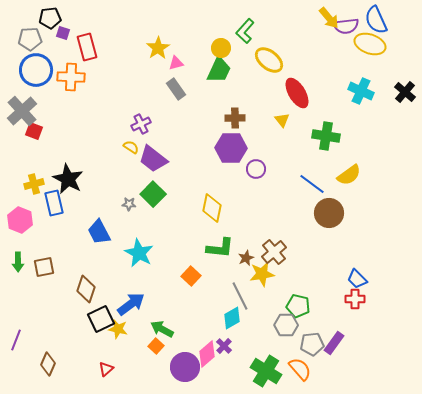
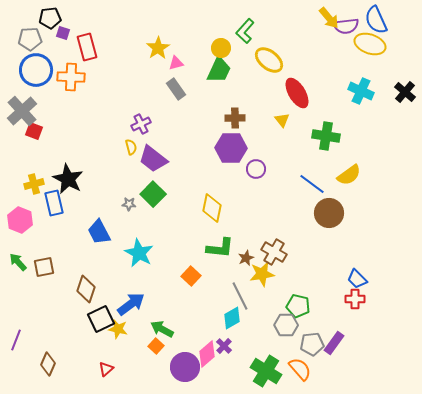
yellow semicircle at (131, 147): rotated 42 degrees clockwise
brown cross at (274, 252): rotated 20 degrees counterclockwise
green arrow at (18, 262): rotated 138 degrees clockwise
